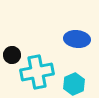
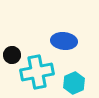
blue ellipse: moved 13 px left, 2 px down
cyan hexagon: moved 1 px up
